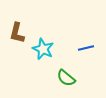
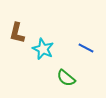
blue line: rotated 42 degrees clockwise
